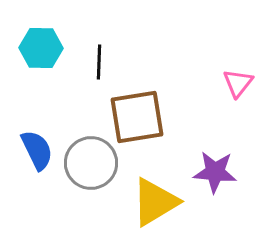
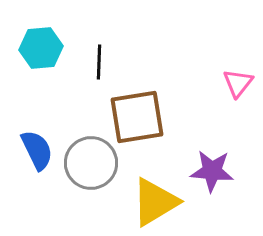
cyan hexagon: rotated 6 degrees counterclockwise
purple star: moved 3 px left, 1 px up
